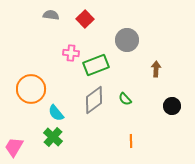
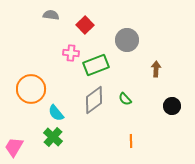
red square: moved 6 px down
